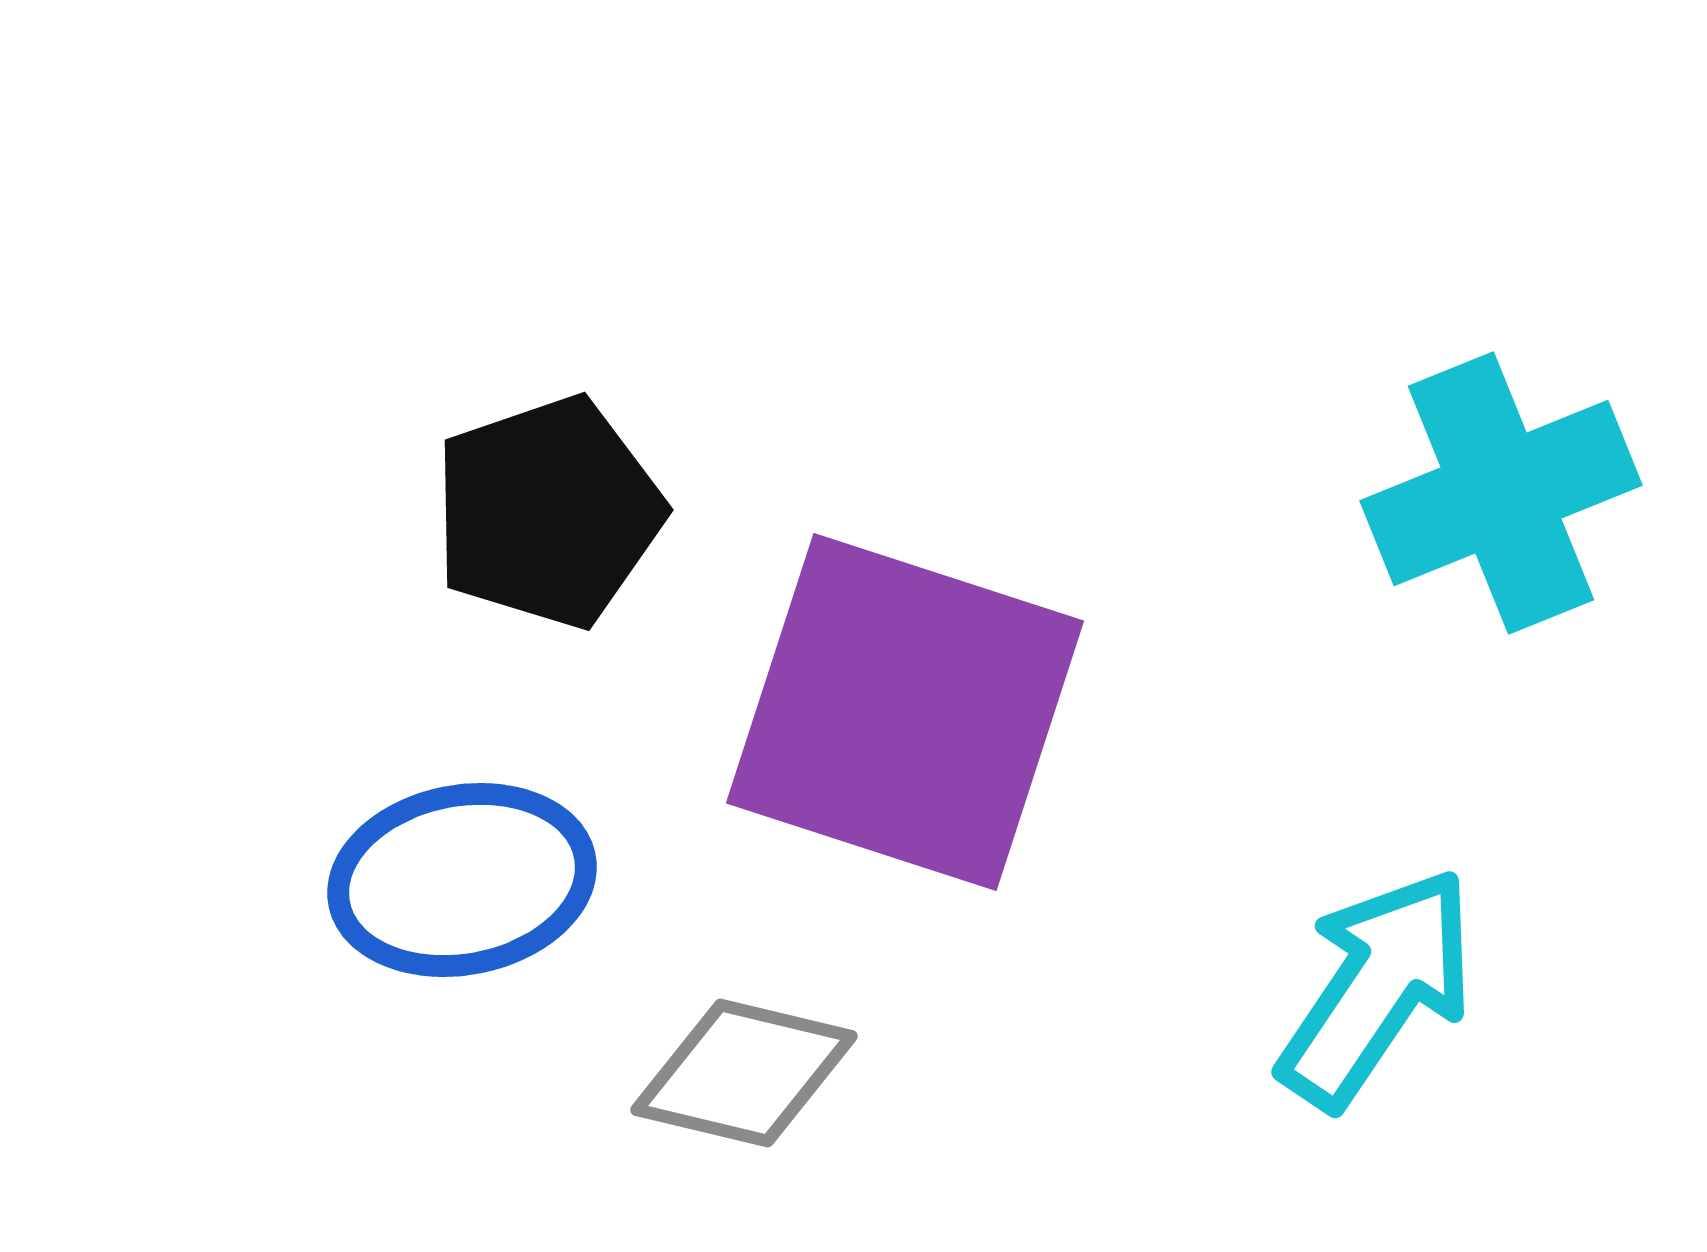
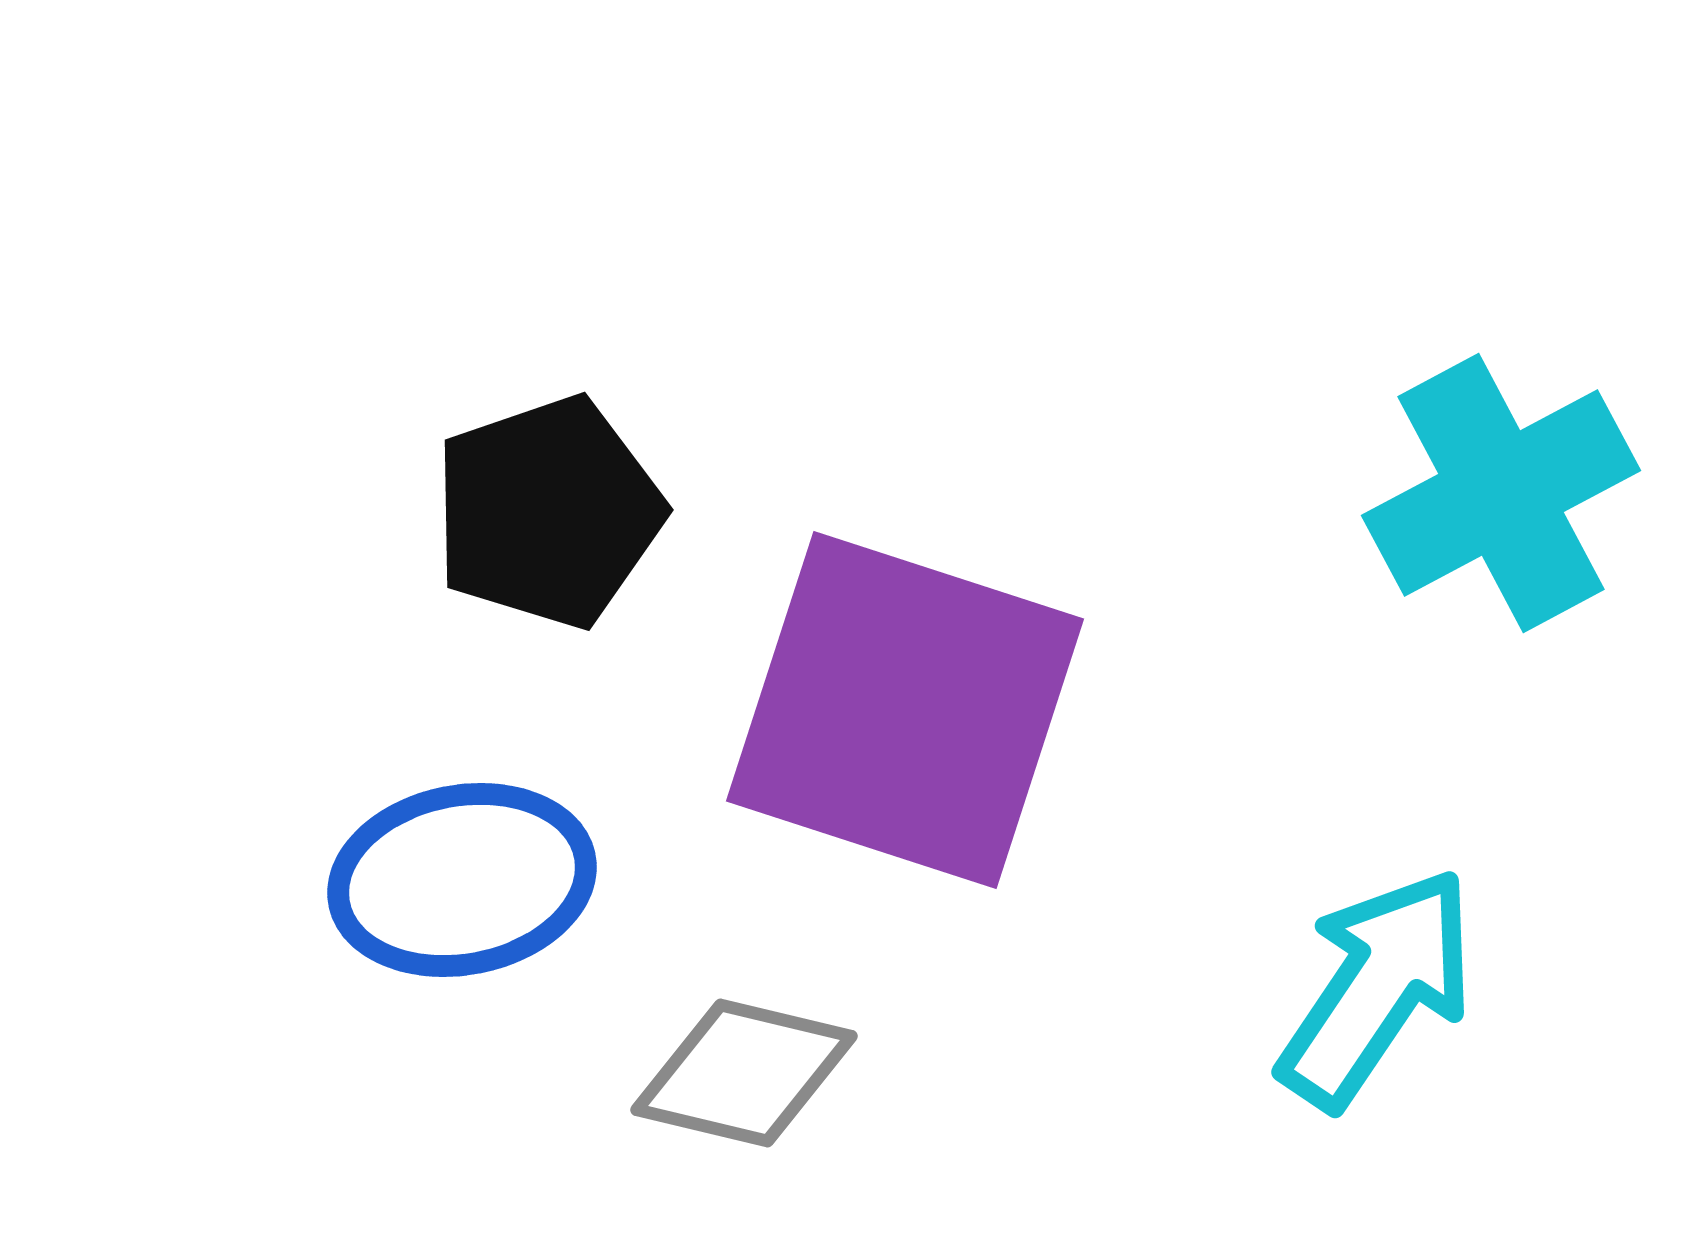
cyan cross: rotated 6 degrees counterclockwise
purple square: moved 2 px up
